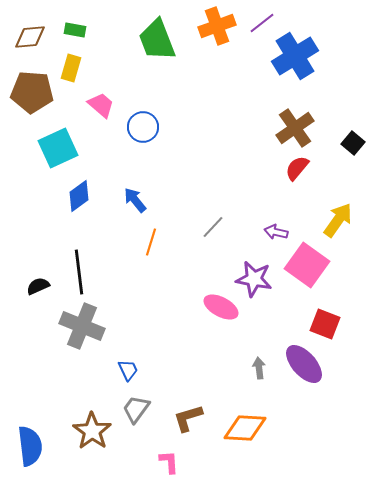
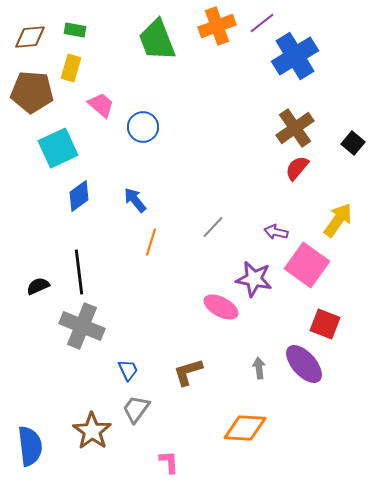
brown L-shape: moved 46 px up
